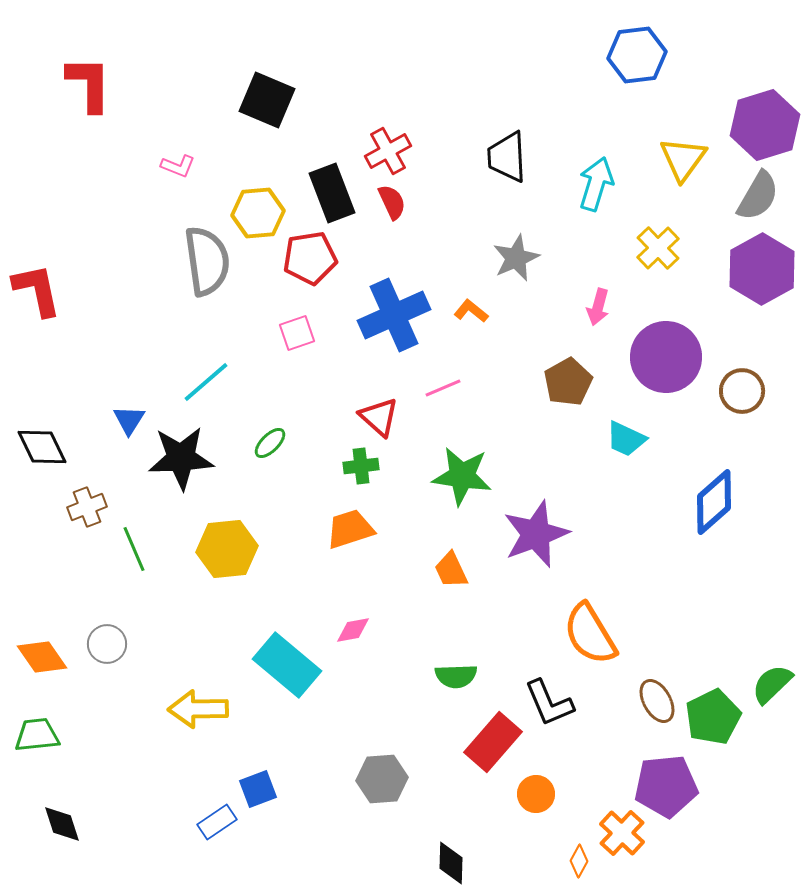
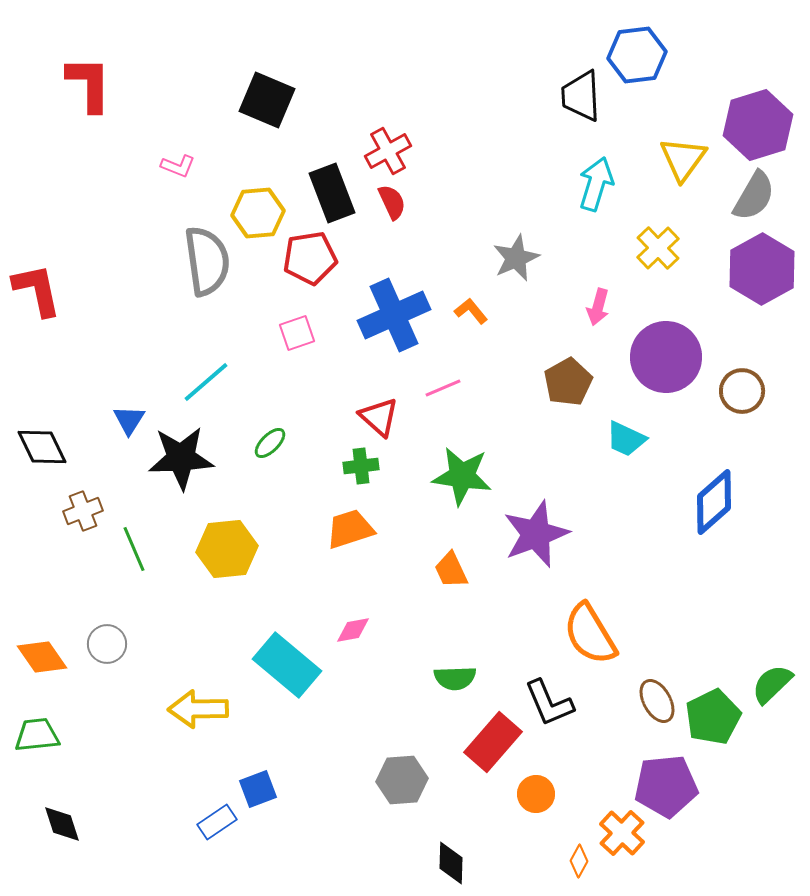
purple hexagon at (765, 125): moved 7 px left
black trapezoid at (507, 157): moved 74 px right, 61 px up
gray semicircle at (758, 196): moved 4 px left
orange L-shape at (471, 311): rotated 12 degrees clockwise
brown cross at (87, 507): moved 4 px left, 4 px down
green semicircle at (456, 676): moved 1 px left, 2 px down
gray hexagon at (382, 779): moved 20 px right, 1 px down
